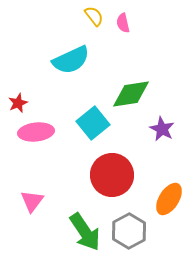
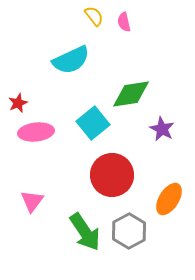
pink semicircle: moved 1 px right, 1 px up
